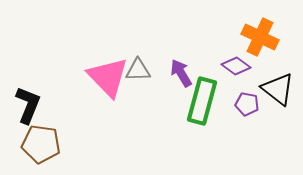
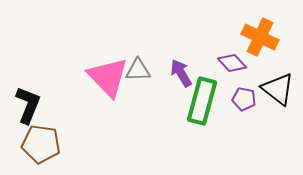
purple diamond: moved 4 px left, 3 px up; rotated 12 degrees clockwise
purple pentagon: moved 3 px left, 5 px up
